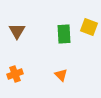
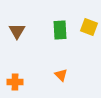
green rectangle: moved 4 px left, 4 px up
orange cross: moved 8 px down; rotated 21 degrees clockwise
